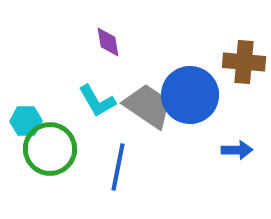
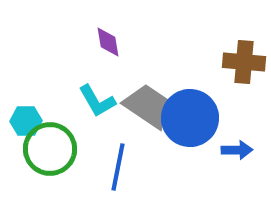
blue circle: moved 23 px down
